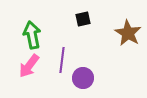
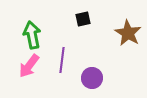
purple circle: moved 9 px right
